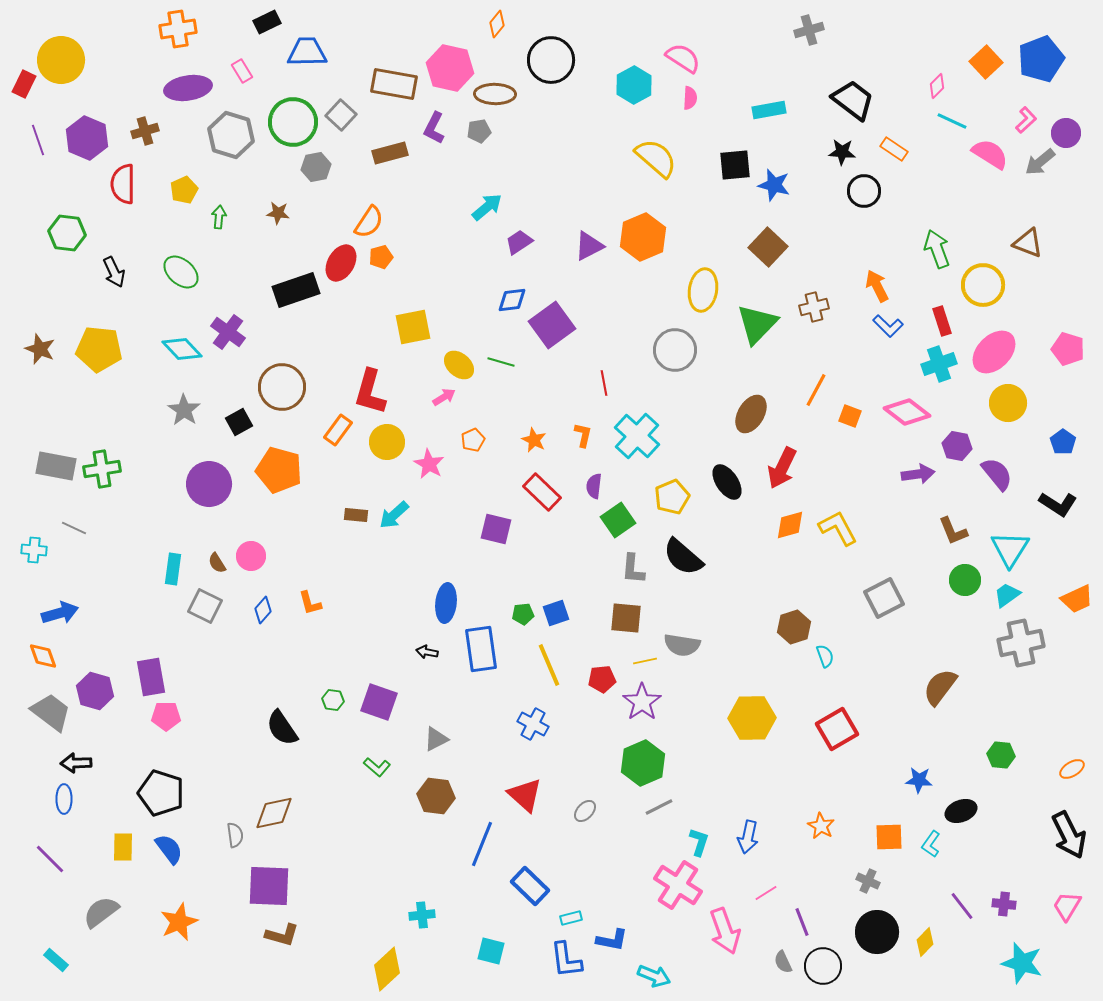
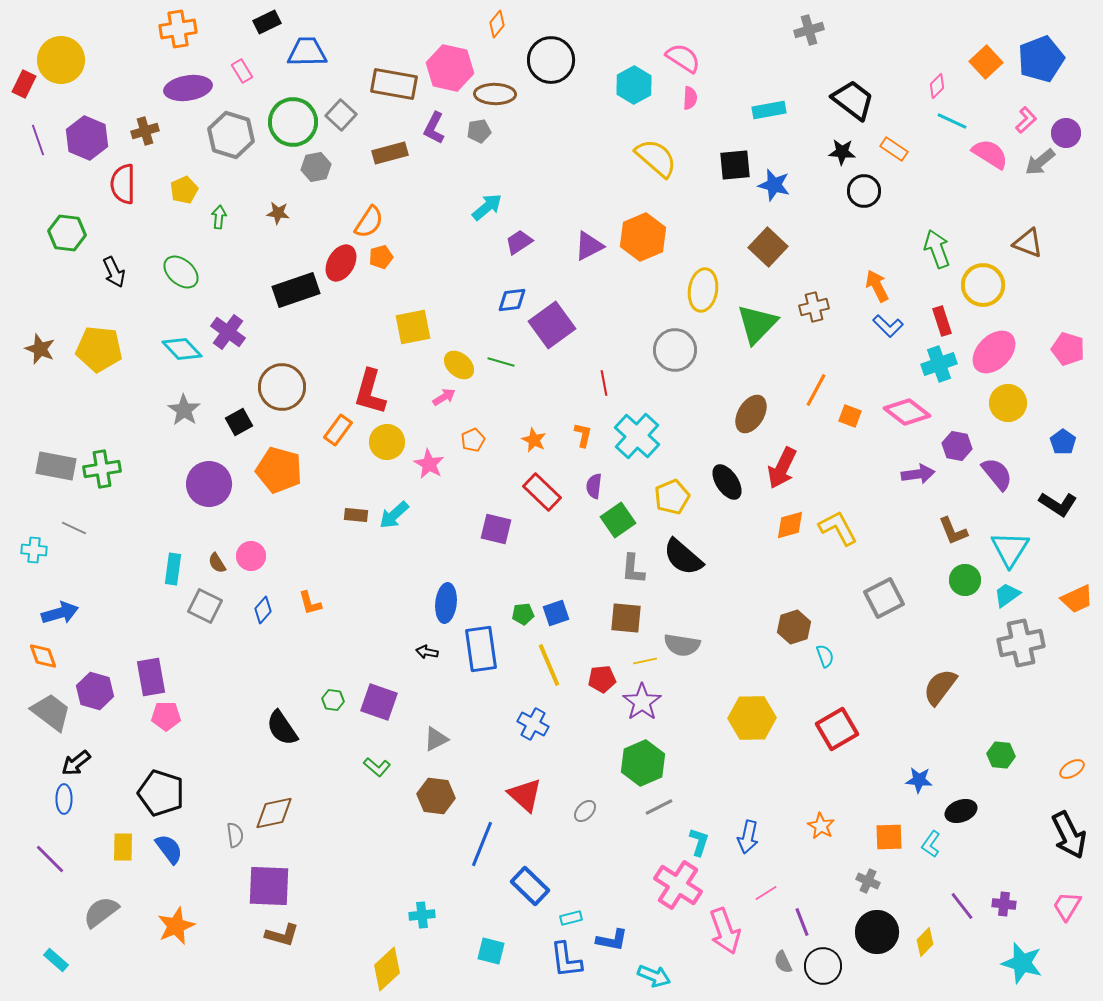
black arrow at (76, 763): rotated 36 degrees counterclockwise
orange star at (179, 922): moved 3 px left, 4 px down
